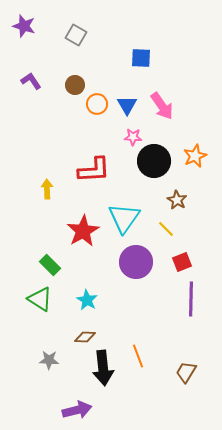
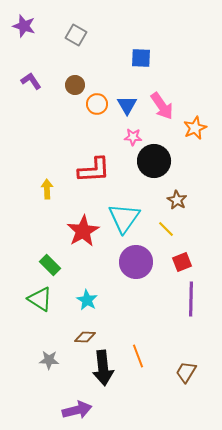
orange star: moved 28 px up
